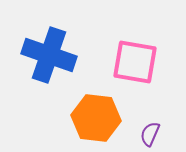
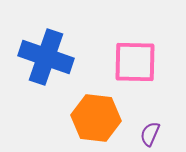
blue cross: moved 3 px left, 2 px down
pink square: rotated 9 degrees counterclockwise
